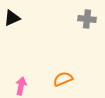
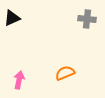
orange semicircle: moved 2 px right, 6 px up
pink arrow: moved 2 px left, 6 px up
